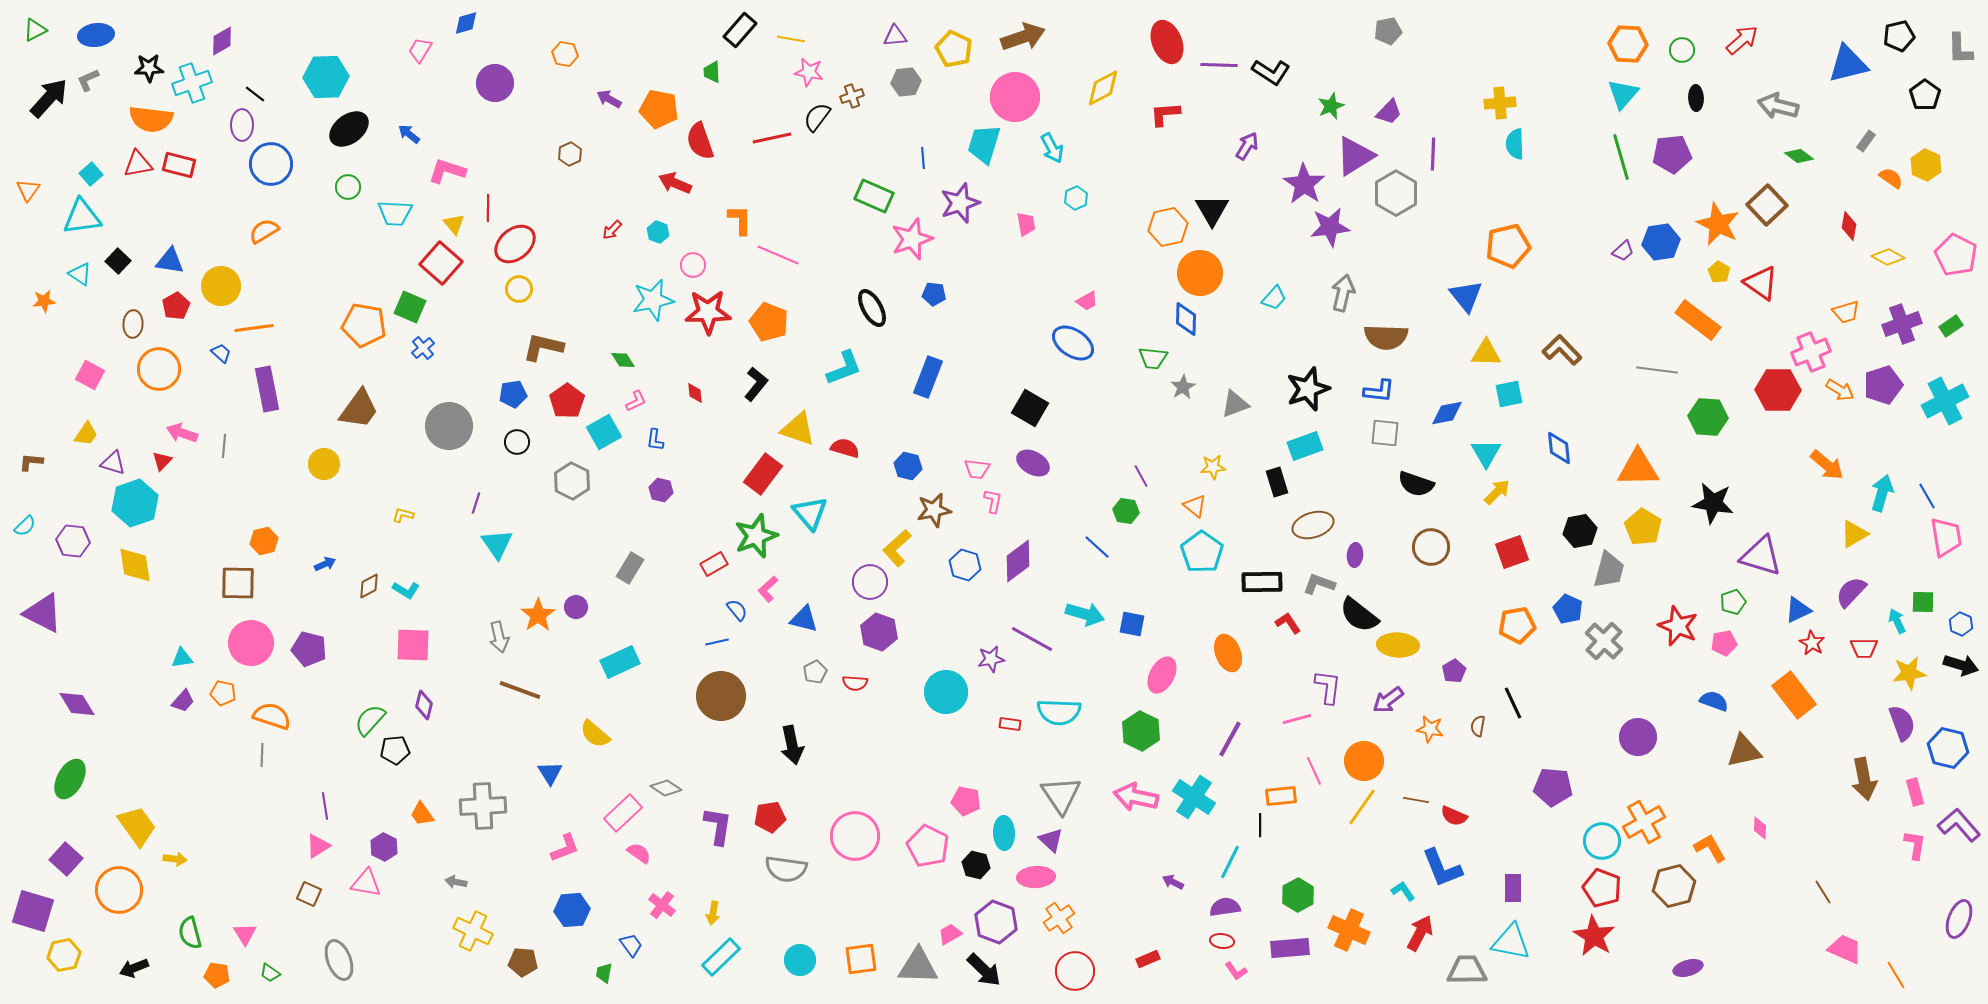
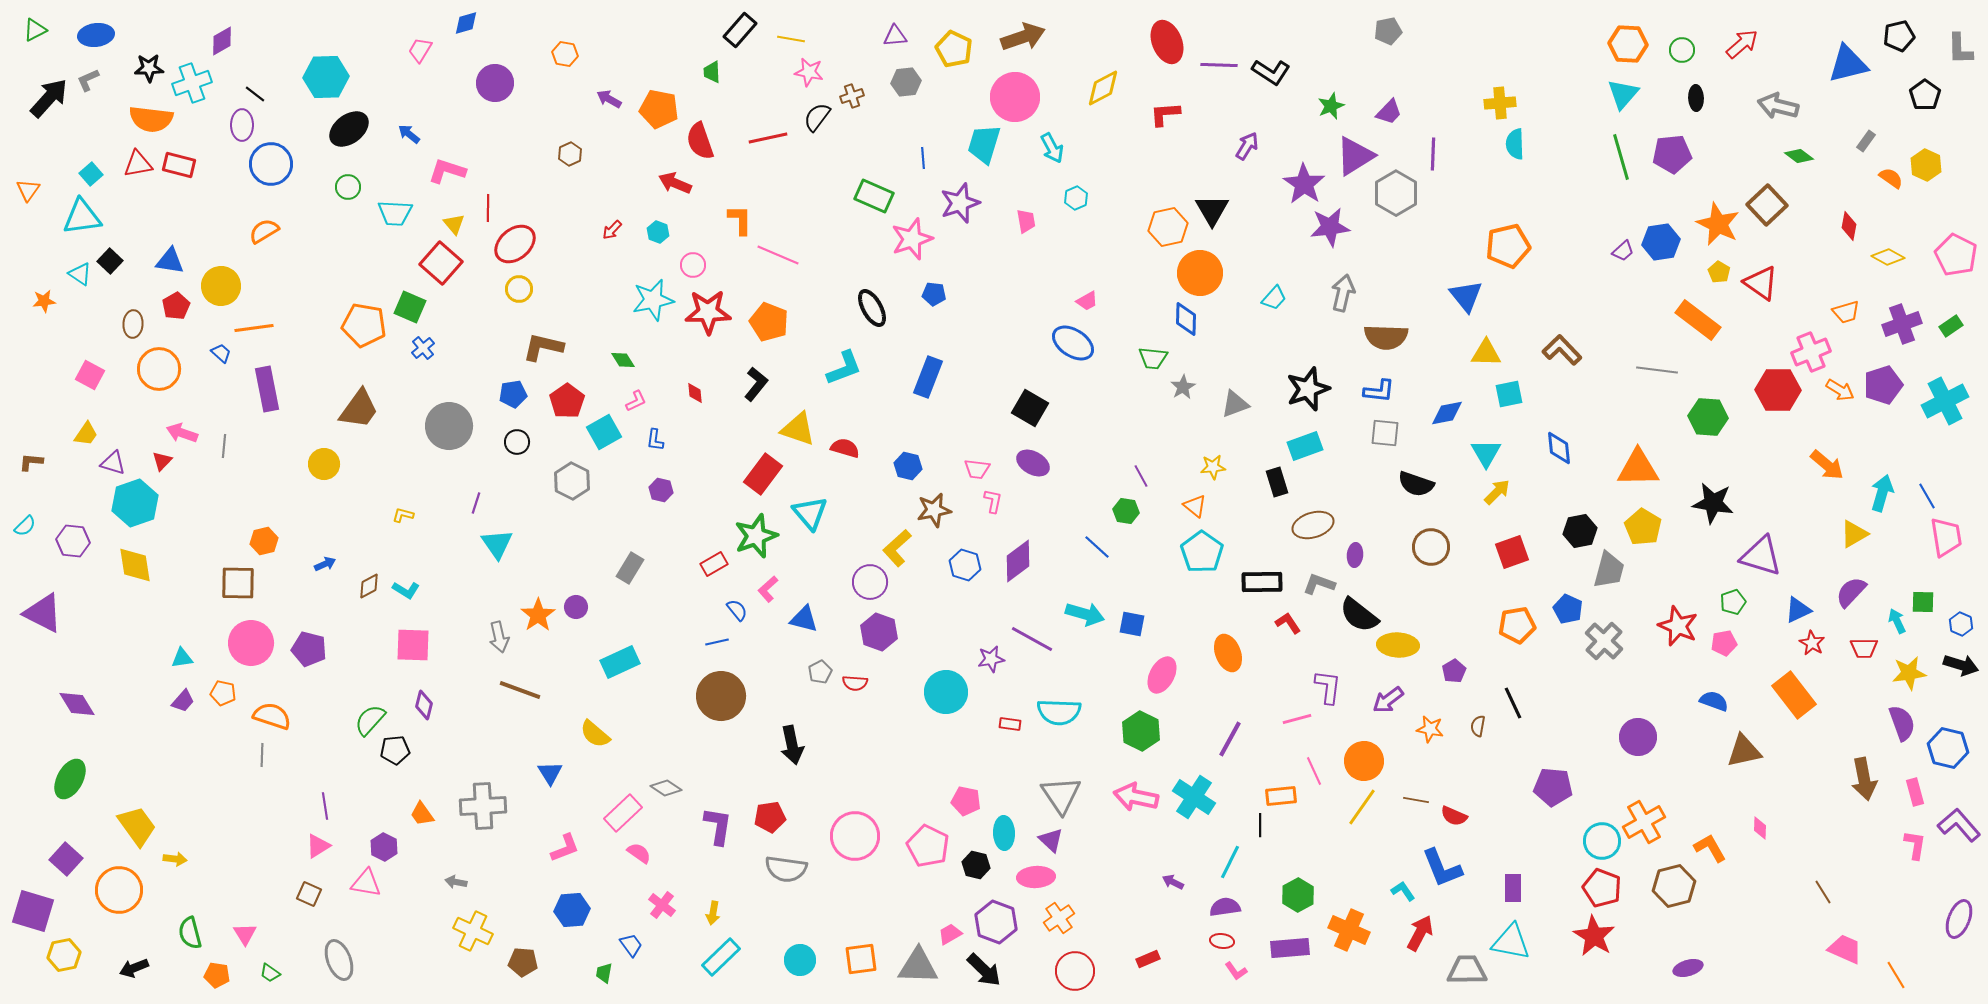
red arrow at (1742, 40): moved 4 px down
red line at (772, 138): moved 4 px left
pink trapezoid at (1026, 224): moved 3 px up
black square at (118, 261): moved 8 px left
gray pentagon at (815, 672): moved 5 px right
